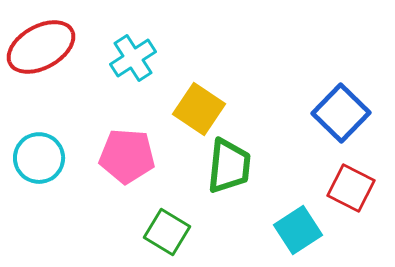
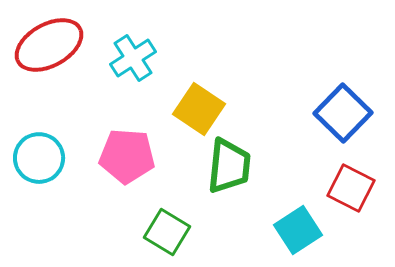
red ellipse: moved 8 px right, 2 px up
blue square: moved 2 px right
